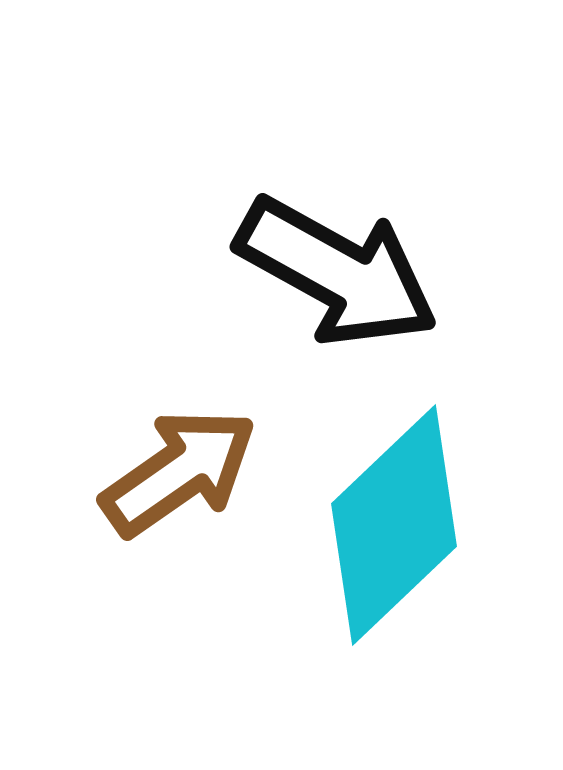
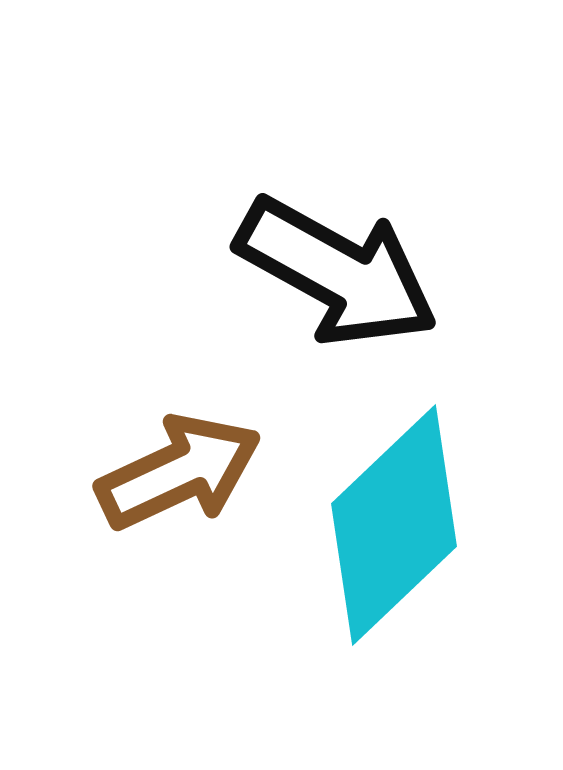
brown arrow: rotated 10 degrees clockwise
